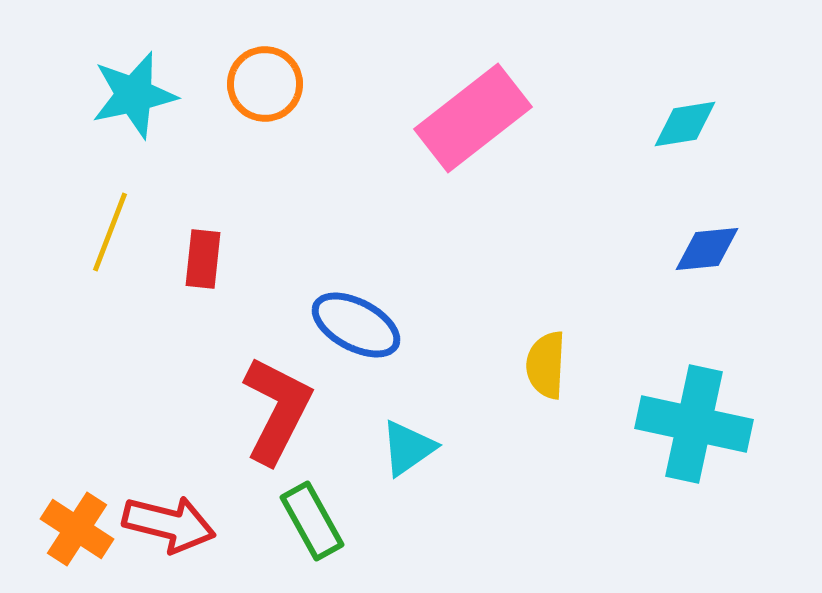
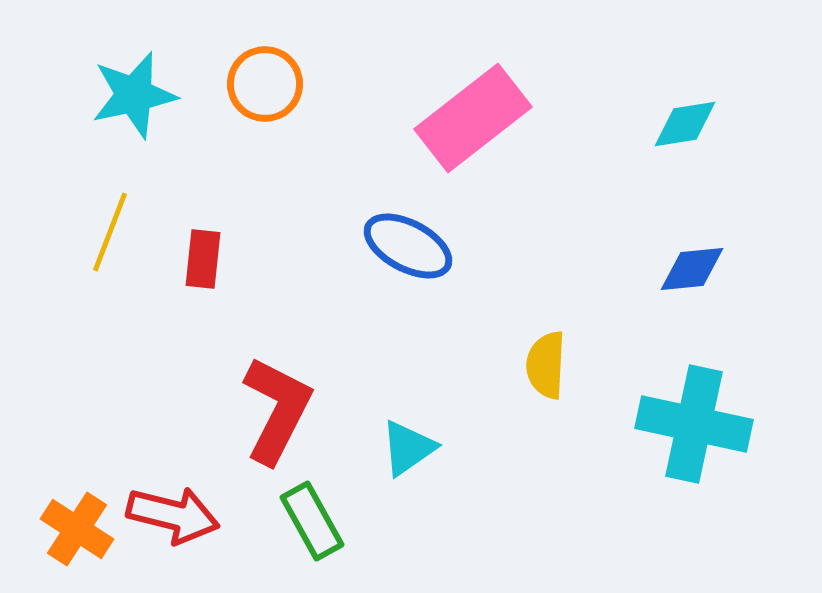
blue diamond: moved 15 px left, 20 px down
blue ellipse: moved 52 px right, 79 px up
red arrow: moved 4 px right, 9 px up
